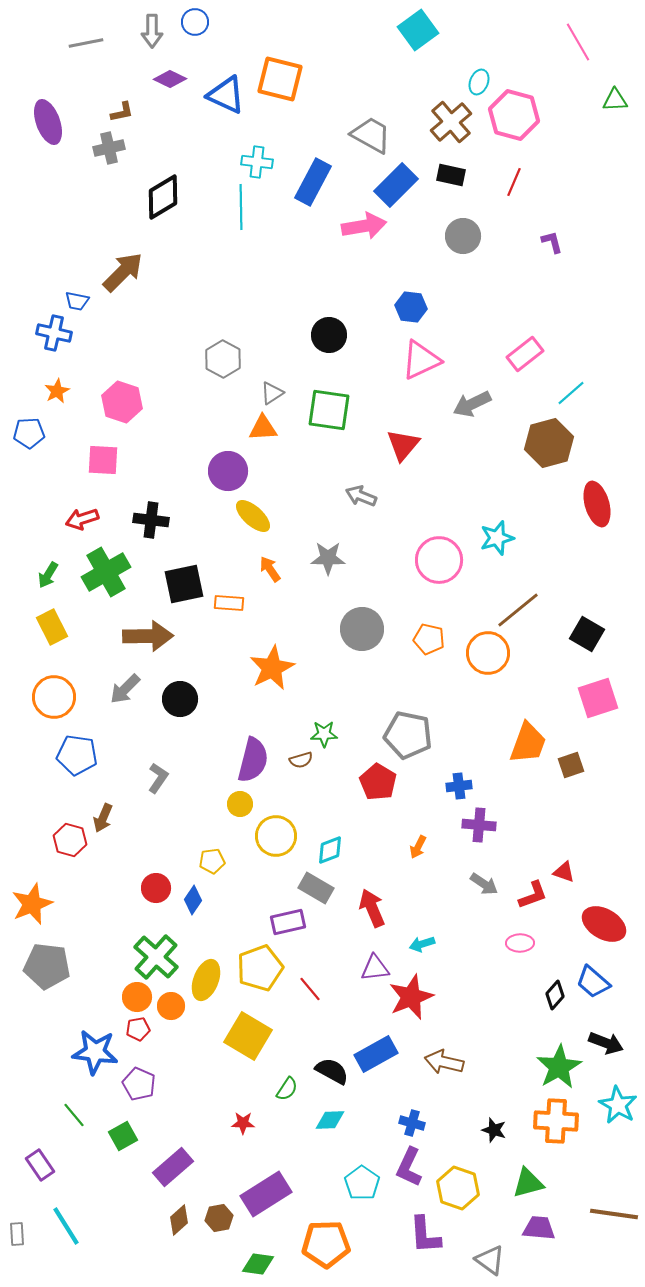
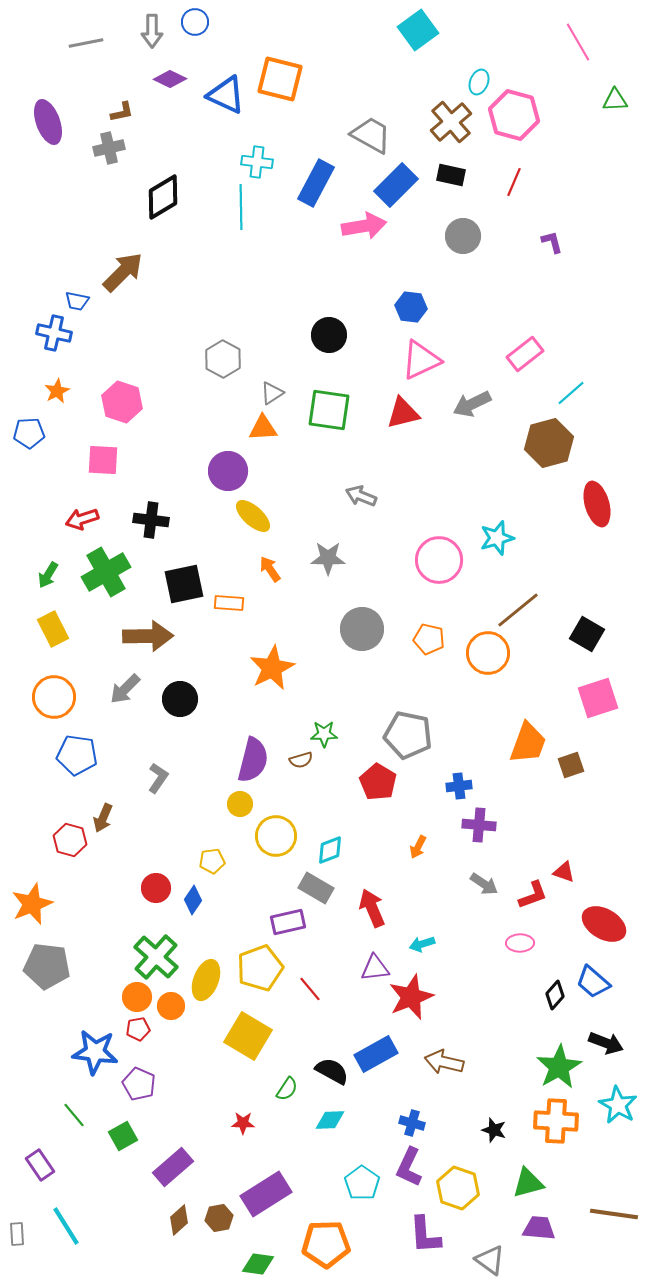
blue rectangle at (313, 182): moved 3 px right, 1 px down
red triangle at (403, 445): moved 32 px up; rotated 36 degrees clockwise
yellow rectangle at (52, 627): moved 1 px right, 2 px down
